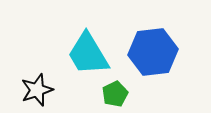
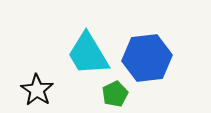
blue hexagon: moved 6 px left, 6 px down
black star: rotated 20 degrees counterclockwise
